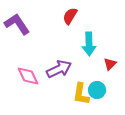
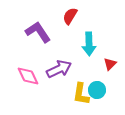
purple L-shape: moved 21 px right, 8 px down
